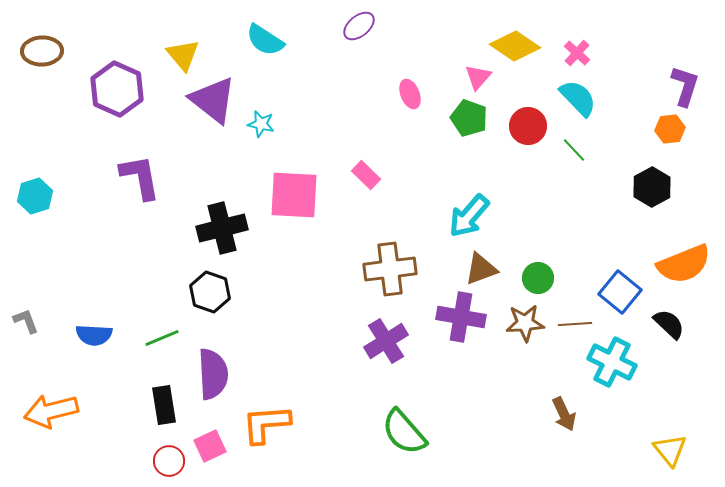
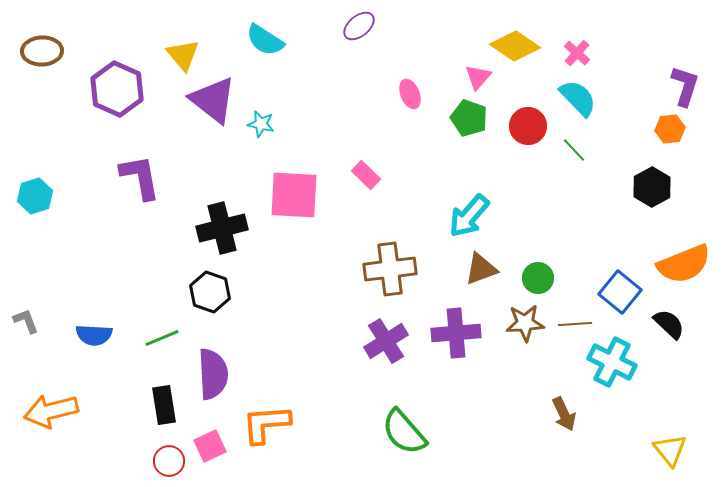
purple cross at (461, 317): moved 5 px left, 16 px down; rotated 15 degrees counterclockwise
